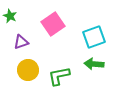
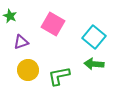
pink square: rotated 25 degrees counterclockwise
cyan square: rotated 30 degrees counterclockwise
